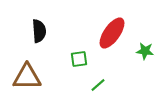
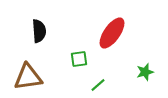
green star: moved 21 px down; rotated 24 degrees counterclockwise
brown triangle: moved 1 px right; rotated 8 degrees counterclockwise
